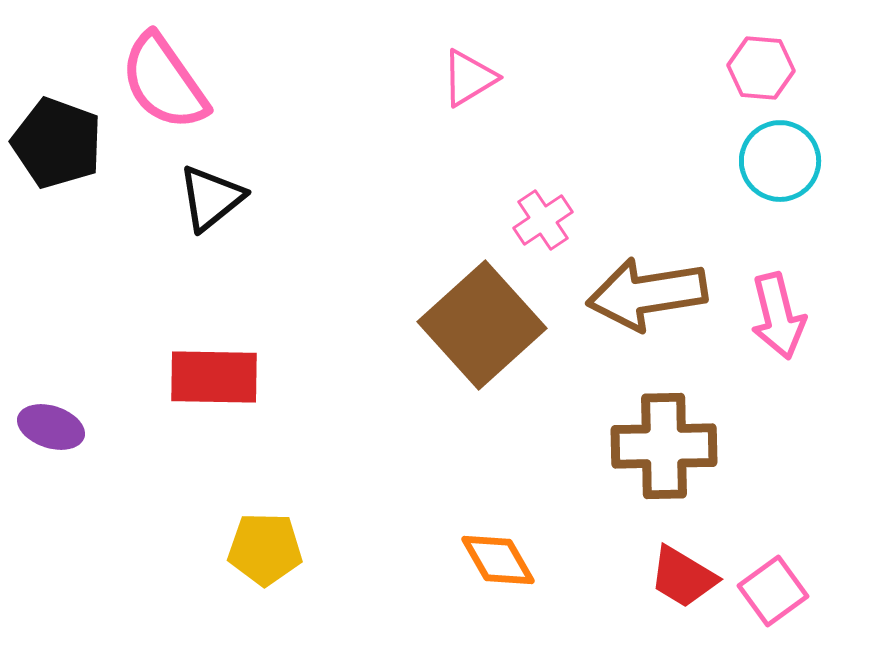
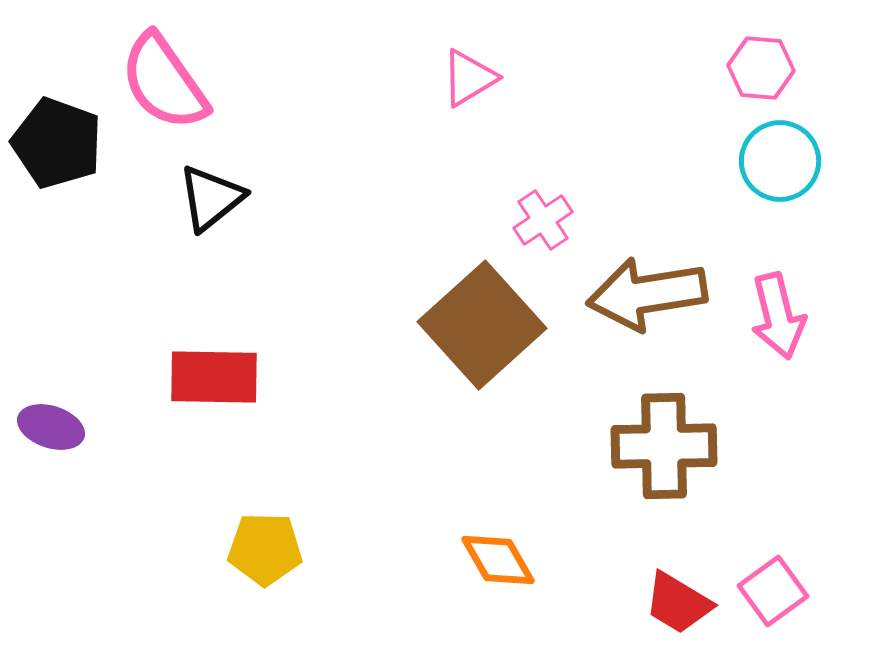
red trapezoid: moved 5 px left, 26 px down
